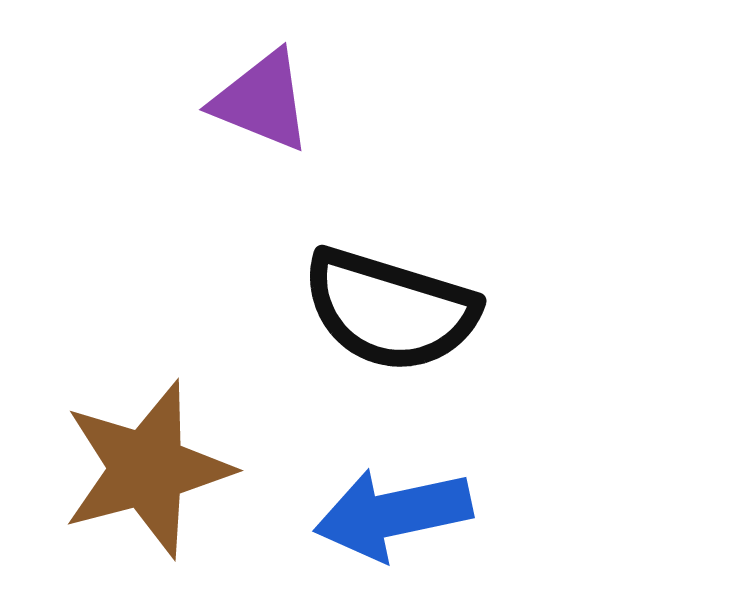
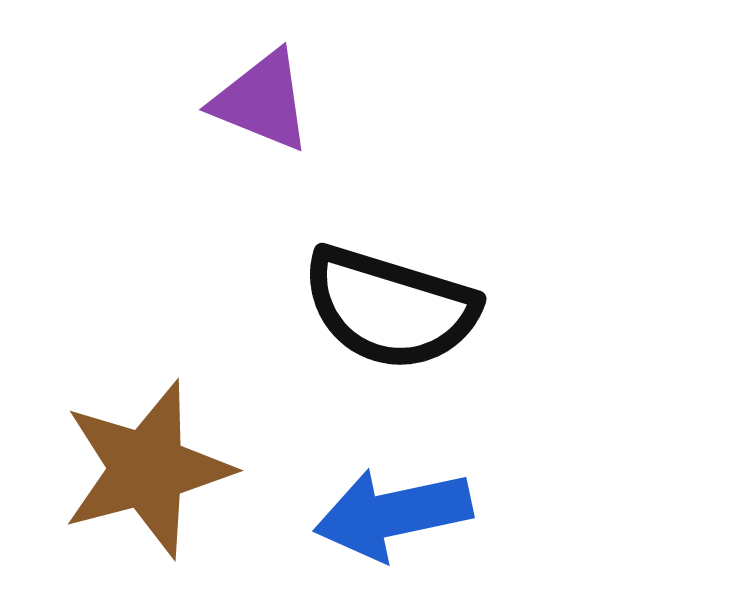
black semicircle: moved 2 px up
